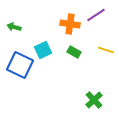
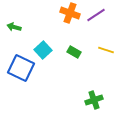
orange cross: moved 11 px up; rotated 12 degrees clockwise
cyan square: rotated 18 degrees counterclockwise
blue square: moved 1 px right, 3 px down
green cross: rotated 24 degrees clockwise
